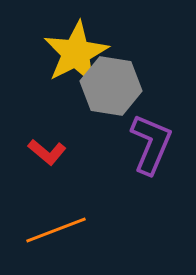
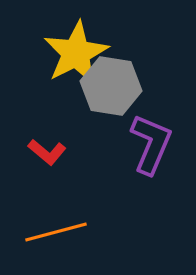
orange line: moved 2 px down; rotated 6 degrees clockwise
